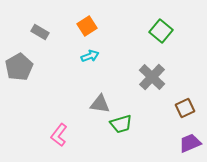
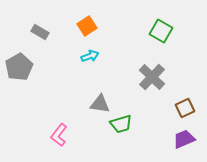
green square: rotated 10 degrees counterclockwise
purple trapezoid: moved 6 px left, 4 px up
